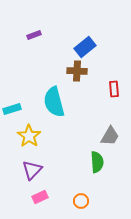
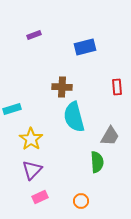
blue rectangle: rotated 25 degrees clockwise
brown cross: moved 15 px left, 16 px down
red rectangle: moved 3 px right, 2 px up
cyan semicircle: moved 20 px right, 15 px down
yellow star: moved 2 px right, 3 px down
